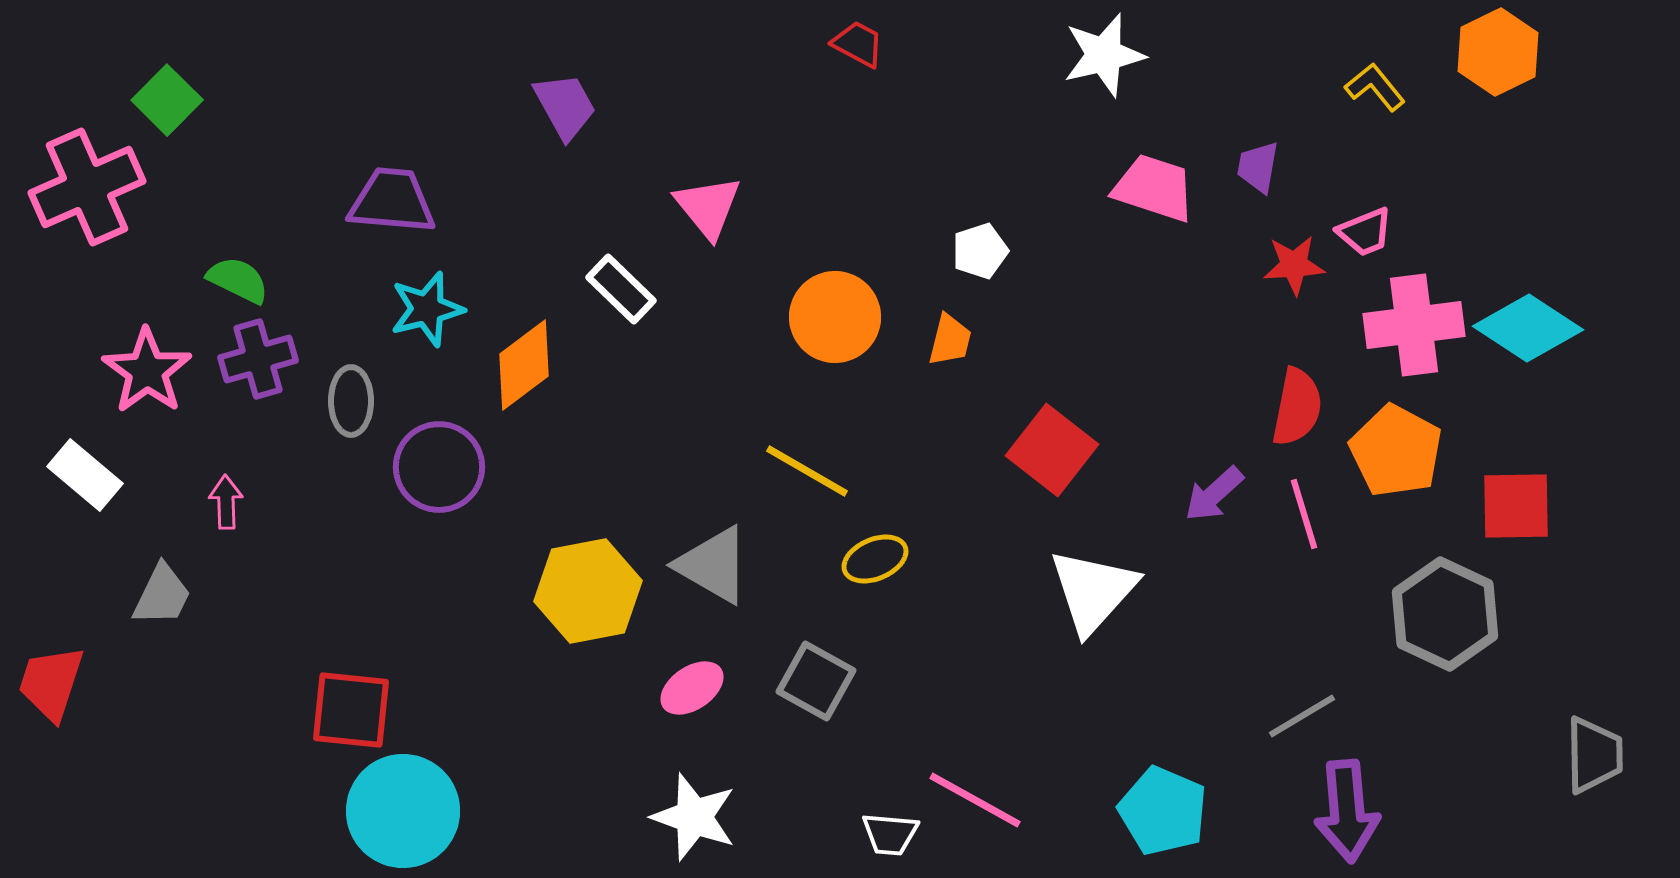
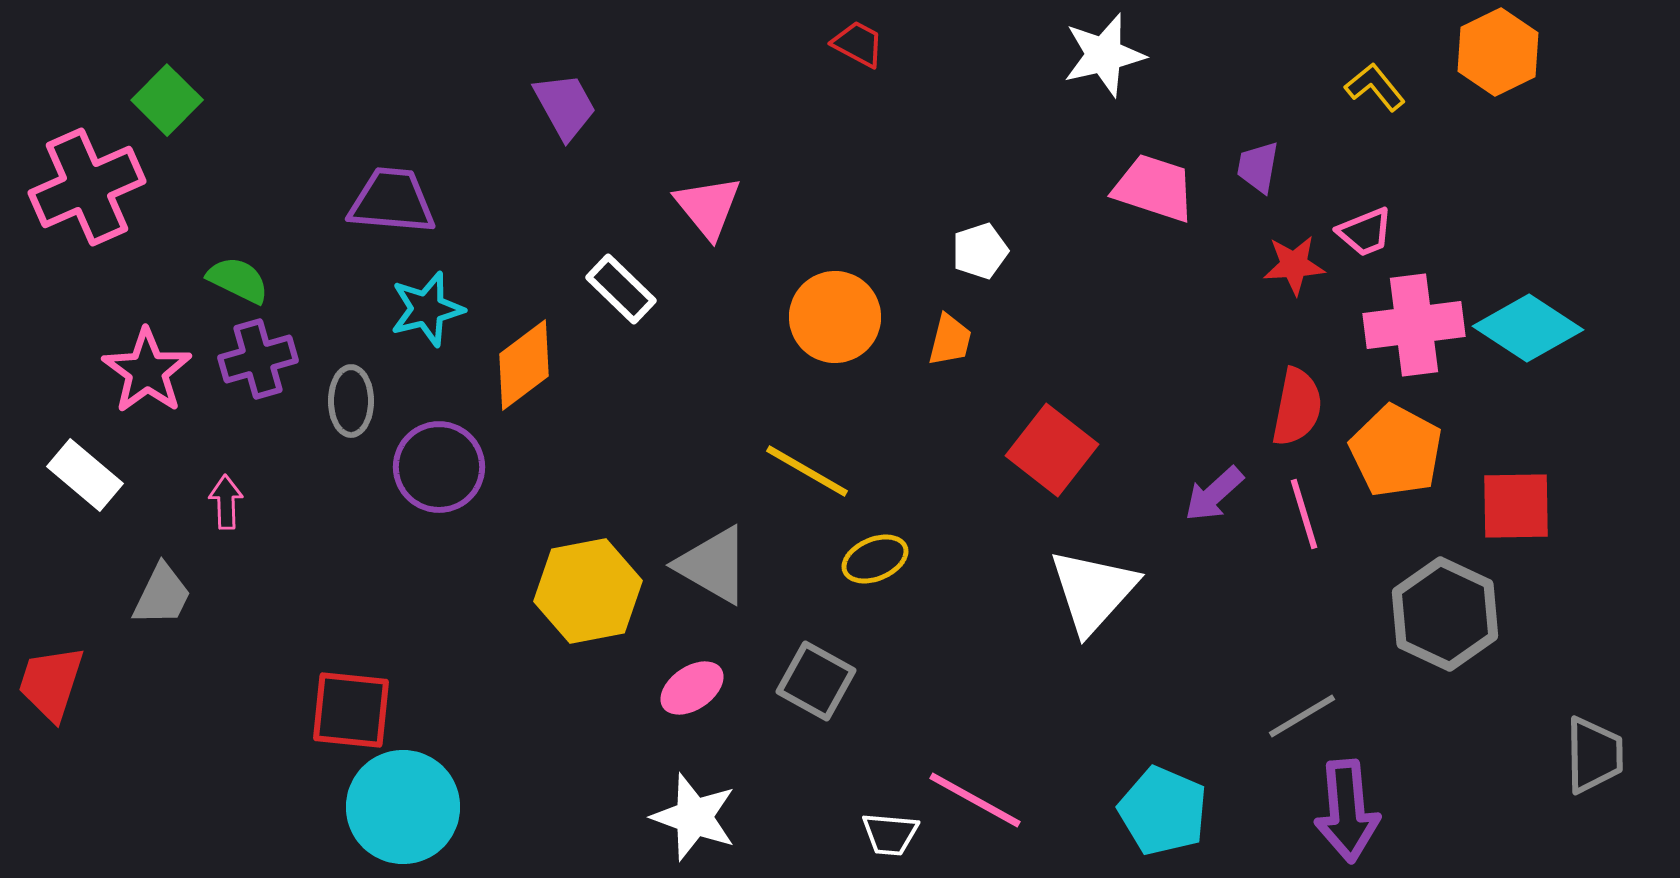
cyan circle at (403, 811): moved 4 px up
